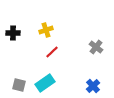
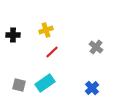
black cross: moved 2 px down
blue cross: moved 1 px left, 2 px down
